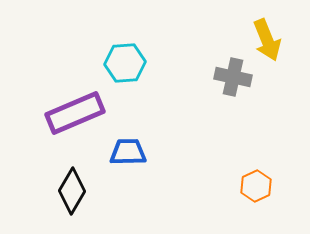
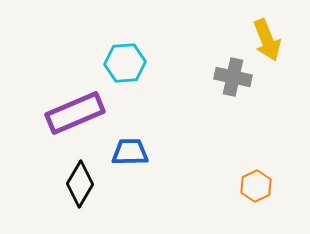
blue trapezoid: moved 2 px right
black diamond: moved 8 px right, 7 px up
